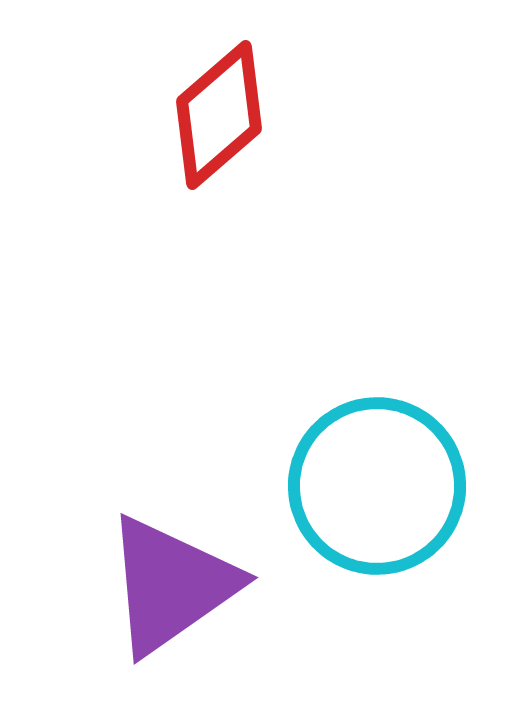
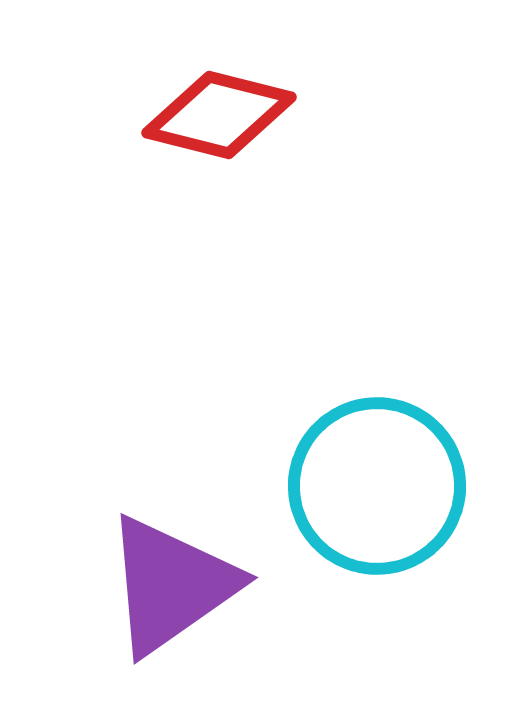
red diamond: rotated 55 degrees clockwise
